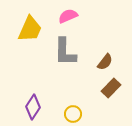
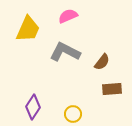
yellow trapezoid: moved 2 px left
gray L-shape: rotated 116 degrees clockwise
brown semicircle: moved 3 px left
brown rectangle: moved 1 px right, 1 px down; rotated 42 degrees clockwise
